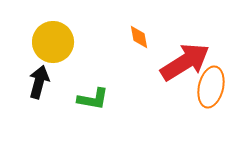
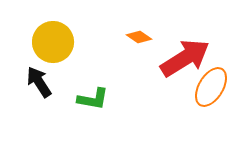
orange diamond: rotated 45 degrees counterclockwise
red arrow: moved 4 px up
black arrow: rotated 48 degrees counterclockwise
orange ellipse: rotated 18 degrees clockwise
